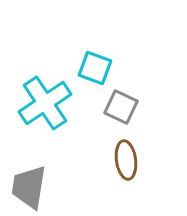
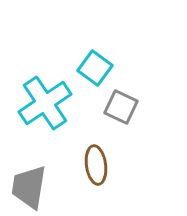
cyan square: rotated 16 degrees clockwise
brown ellipse: moved 30 px left, 5 px down
